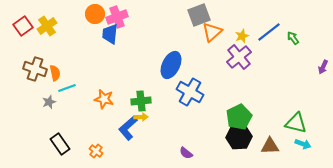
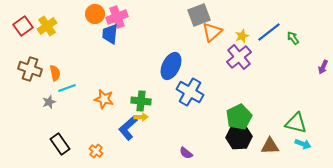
blue ellipse: moved 1 px down
brown cross: moved 5 px left
green cross: rotated 12 degrees clockwise
